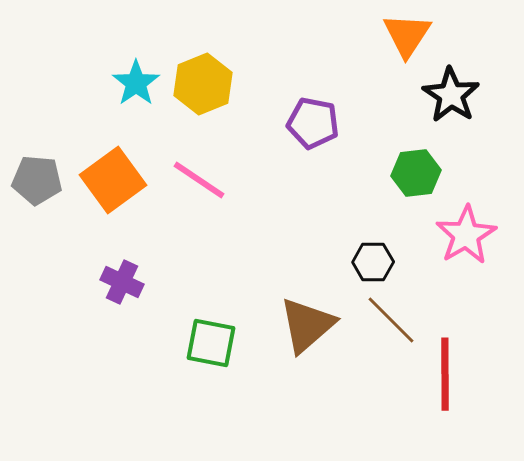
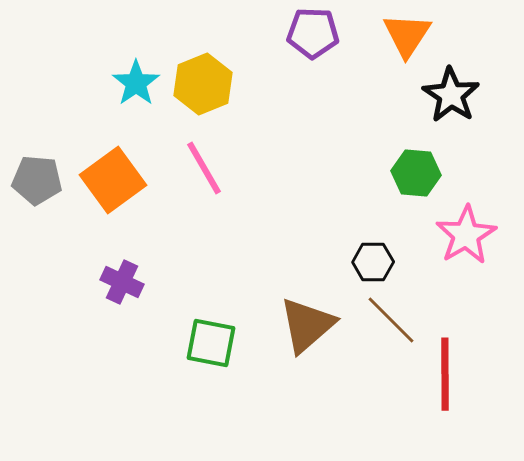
purple pentagon: moved 90 px up; rotated 9 degrees counterclockwise
green hexagon: rotated 12 degrees clockwise
pink line: moved 5 px right, 12 px up; rotated 26 degrees clockwise
